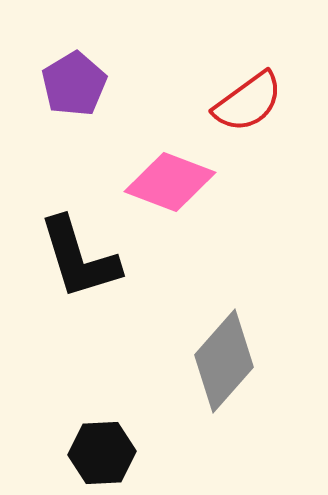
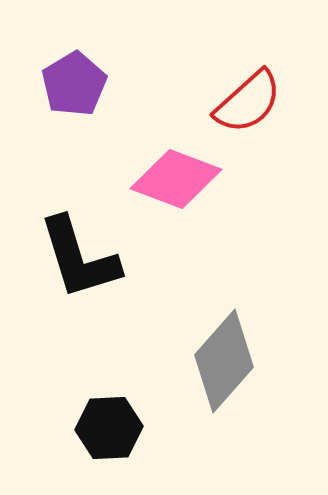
red semicircle: rotated 6 degrees counterclockwise
pink diamond: moved 6 px right, 3 px up
black hexagon: moved 7 px right, 25 px up
